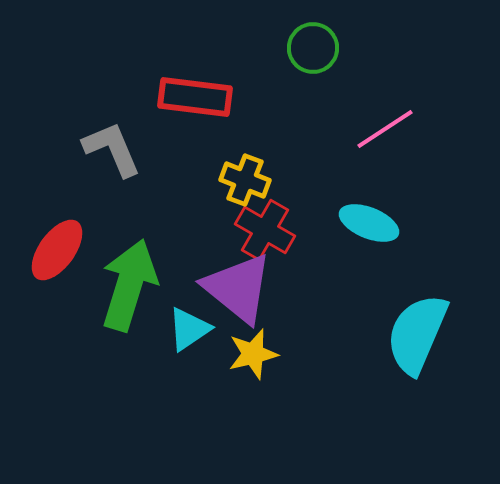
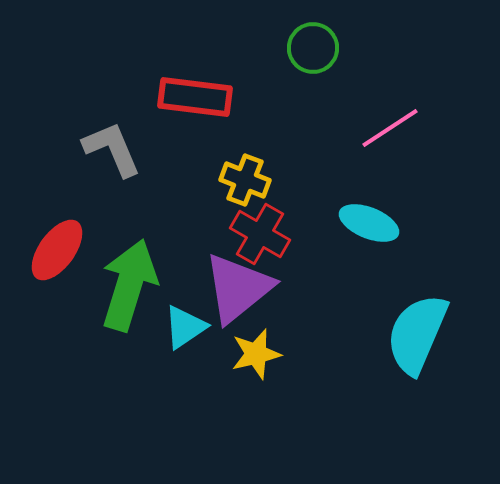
pink line: moved 5 px right, 1 px up
red cross: moved 5 px left, 4 px down
purple triangle: rotated 42 degrees clockwise
cyan triangle: moved 4 px left, 2 px up
yellow star: moved 3 px right
